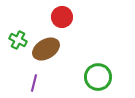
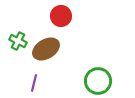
red circle: moved 1 px left, 1 px up
green cross: moved 1 px down
green circle: moved 4 px down
